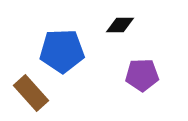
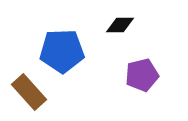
purple pentagon: rotated 12 degrees counterclockwise
brown rectangle: moved 2 px left, 1 px up
